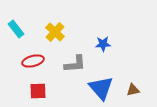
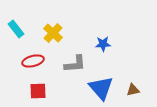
yellow cross: moved 2 px left, 1 px down
